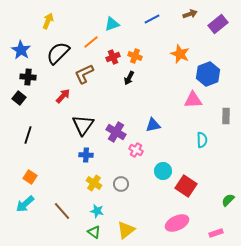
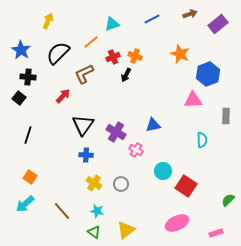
black arrow: moved 3 px left, 3 px up
